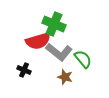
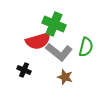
green semicircle: moved 3 px right, 12 px up; rotated 54 degrees clockwise
